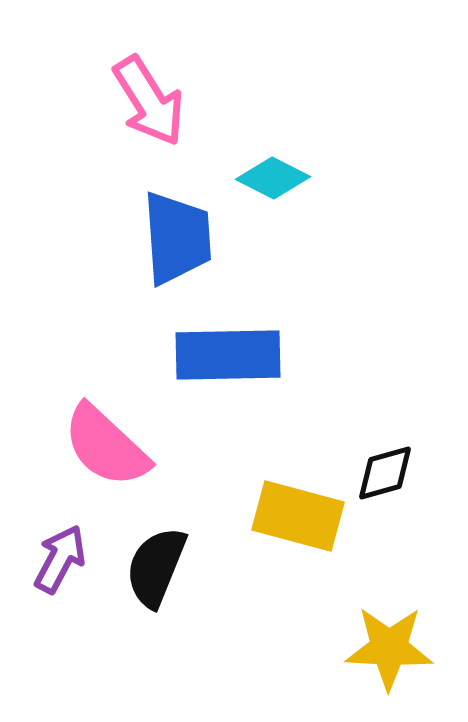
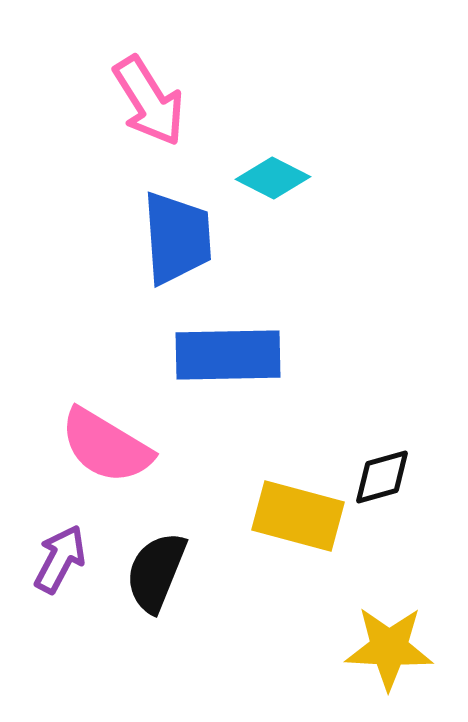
pink semicircle: rotated 12 degrees counterclockwise
black diamond: moved 3 px left, 4 px down
black semicircle: moved 5 px down
